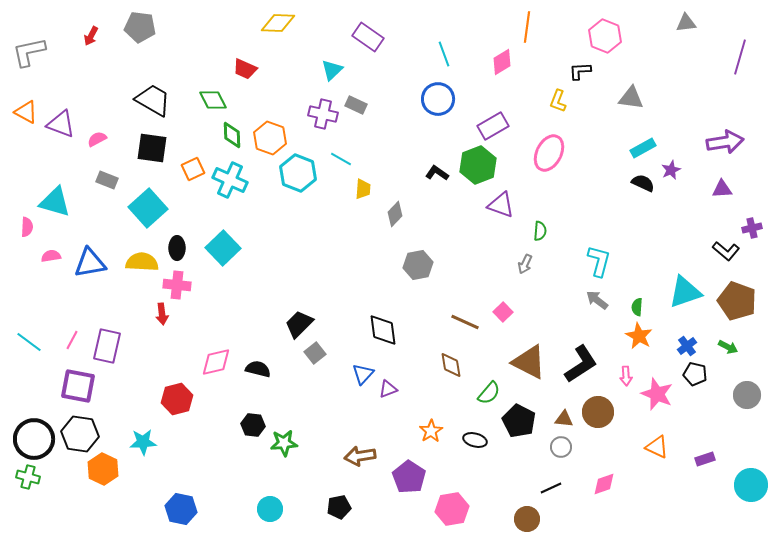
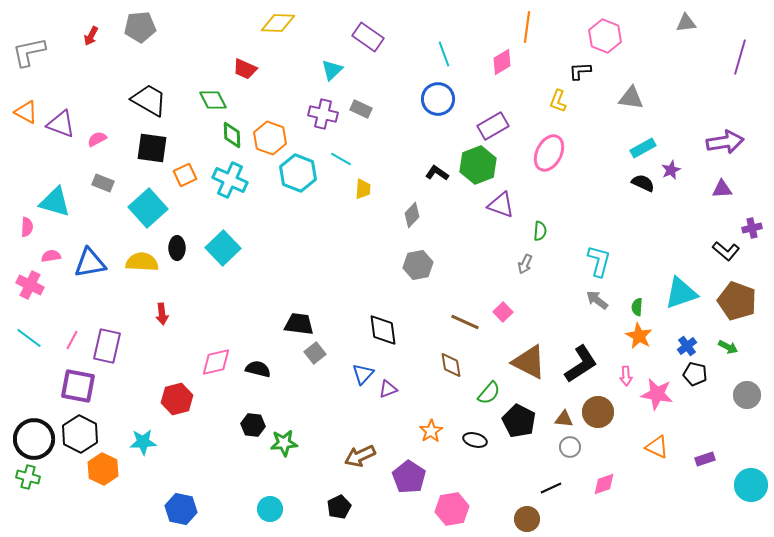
gray pentagon at (140, 27): rotated 12 degrees counterclockwise
black trapezoid at (153, 100): moved 4 px left
gray rectangle at (356, 105): moved 5 px right, 4 px down
orange square at (193, 169): moved 8 px left, 6 px down
gray rectangle at (107, 180): moved 4 px left, 3 px down
gray diamond at (395, 214): moved 17 px right, 1 px down
pink cross at (177, 285): moved 147 px left; rotated 20 degrees clockwise
cyan triangle at (685, 292): moved 4 px left, 1 px down
black trapezoid at (299, 324): rotated 52 degrees clockwise
cyan line at (29, 342): moved 4 px up
pink star at (657, 394): rotated 12 degrees counterclockwise
black hexagon at (80, 434): rotated 18 degrees clockwise
gray circle at (561, 447): moved 9 px right
brown arrow at (360, 456): rotated 16 degrees counterclockwise
black pentagon at (339, 507): rotated 15 degrees counterclockwise
